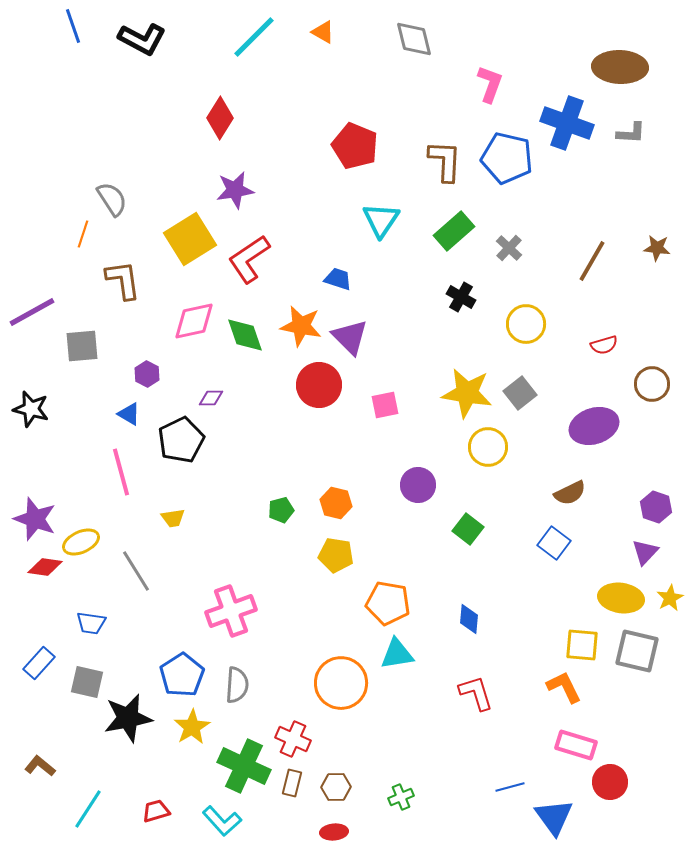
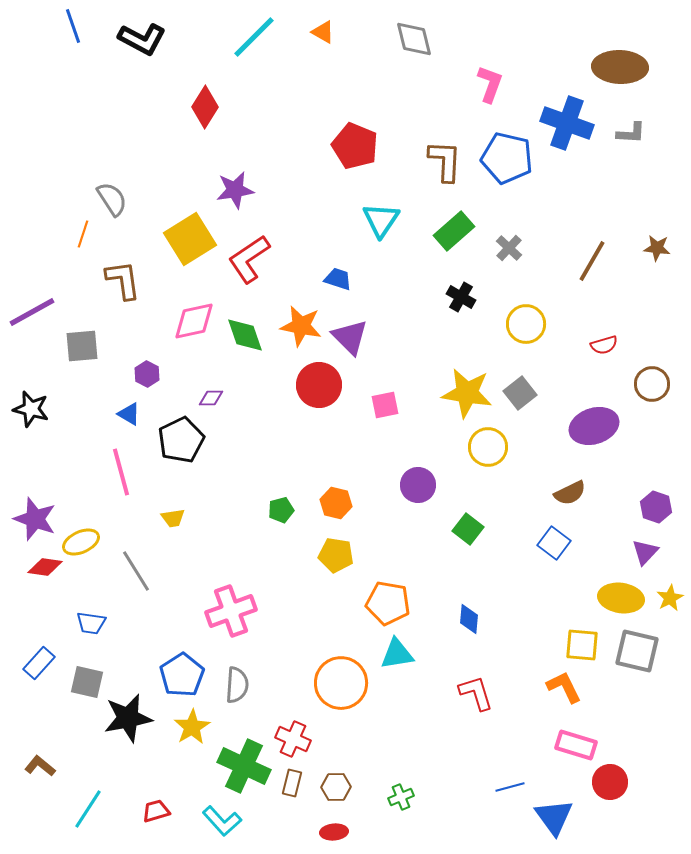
red diamond at (220, 118): moved 15 px left, 11 px up
